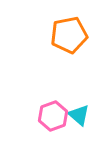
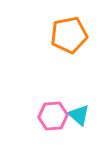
pink hexagon: rotated 16 degrees clockwise
